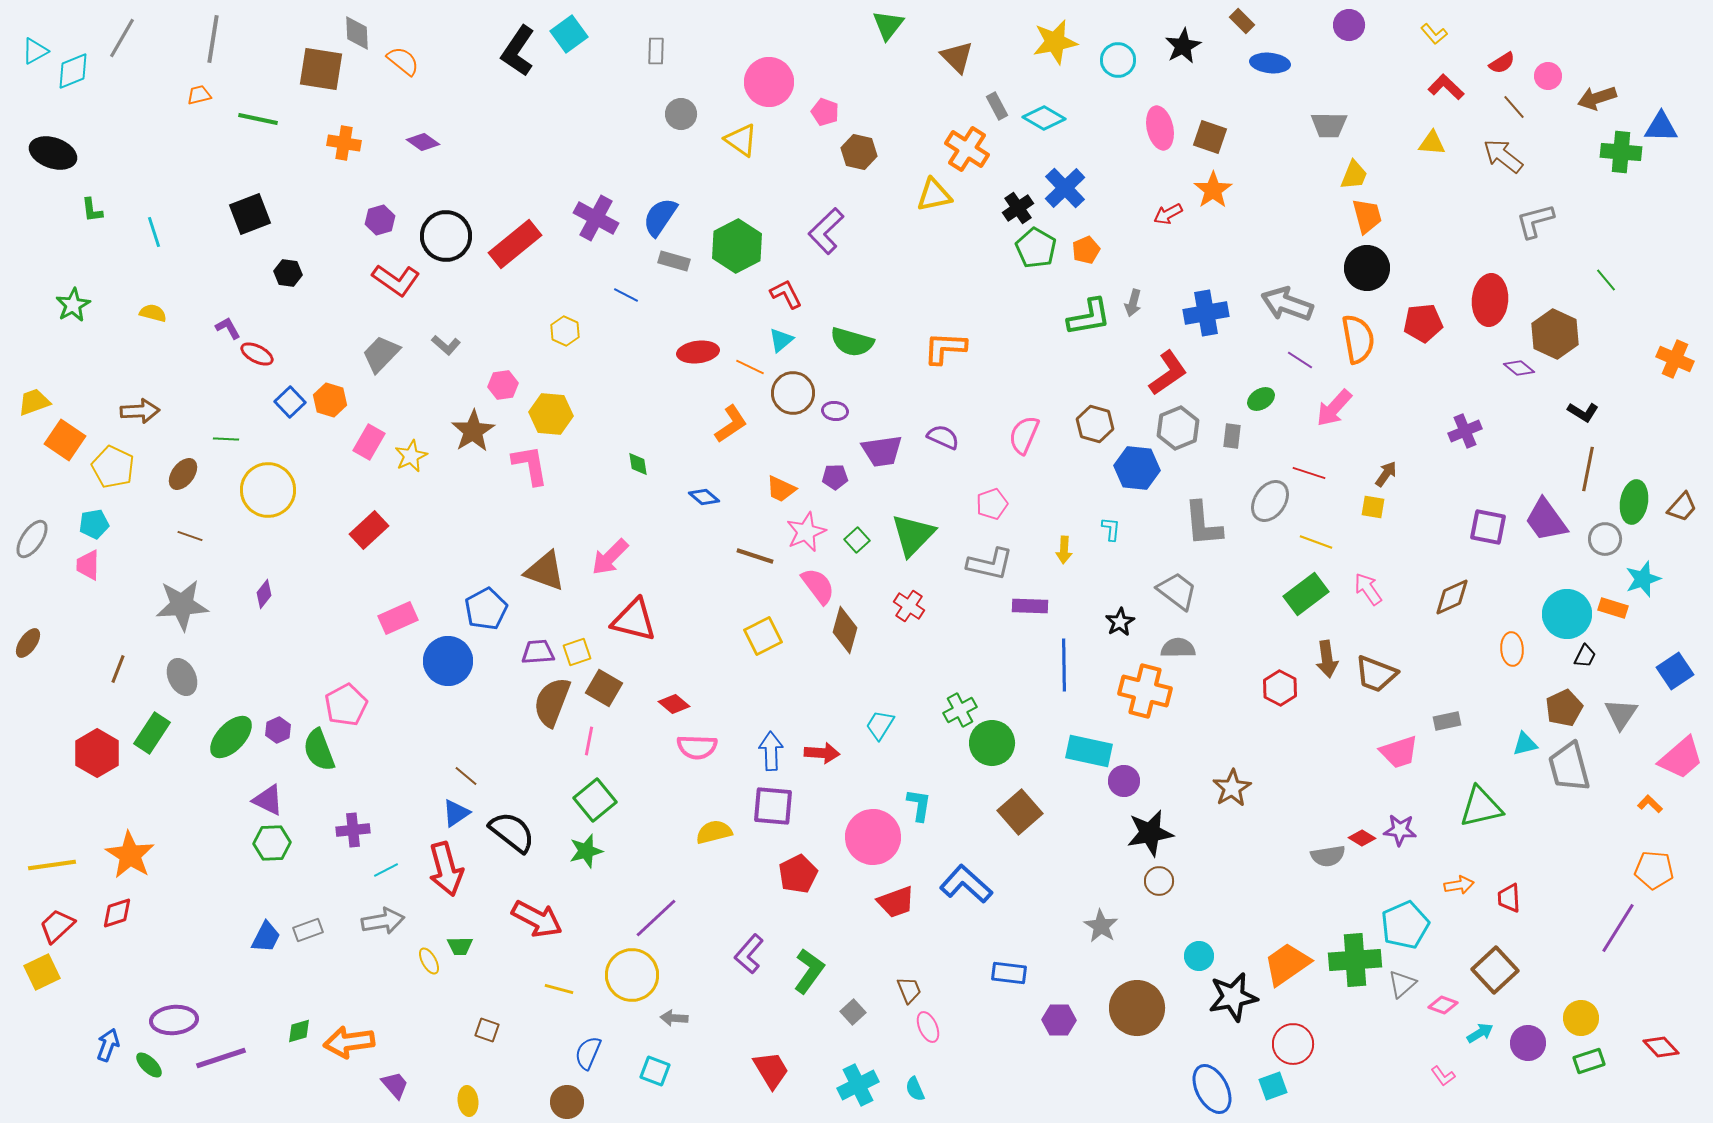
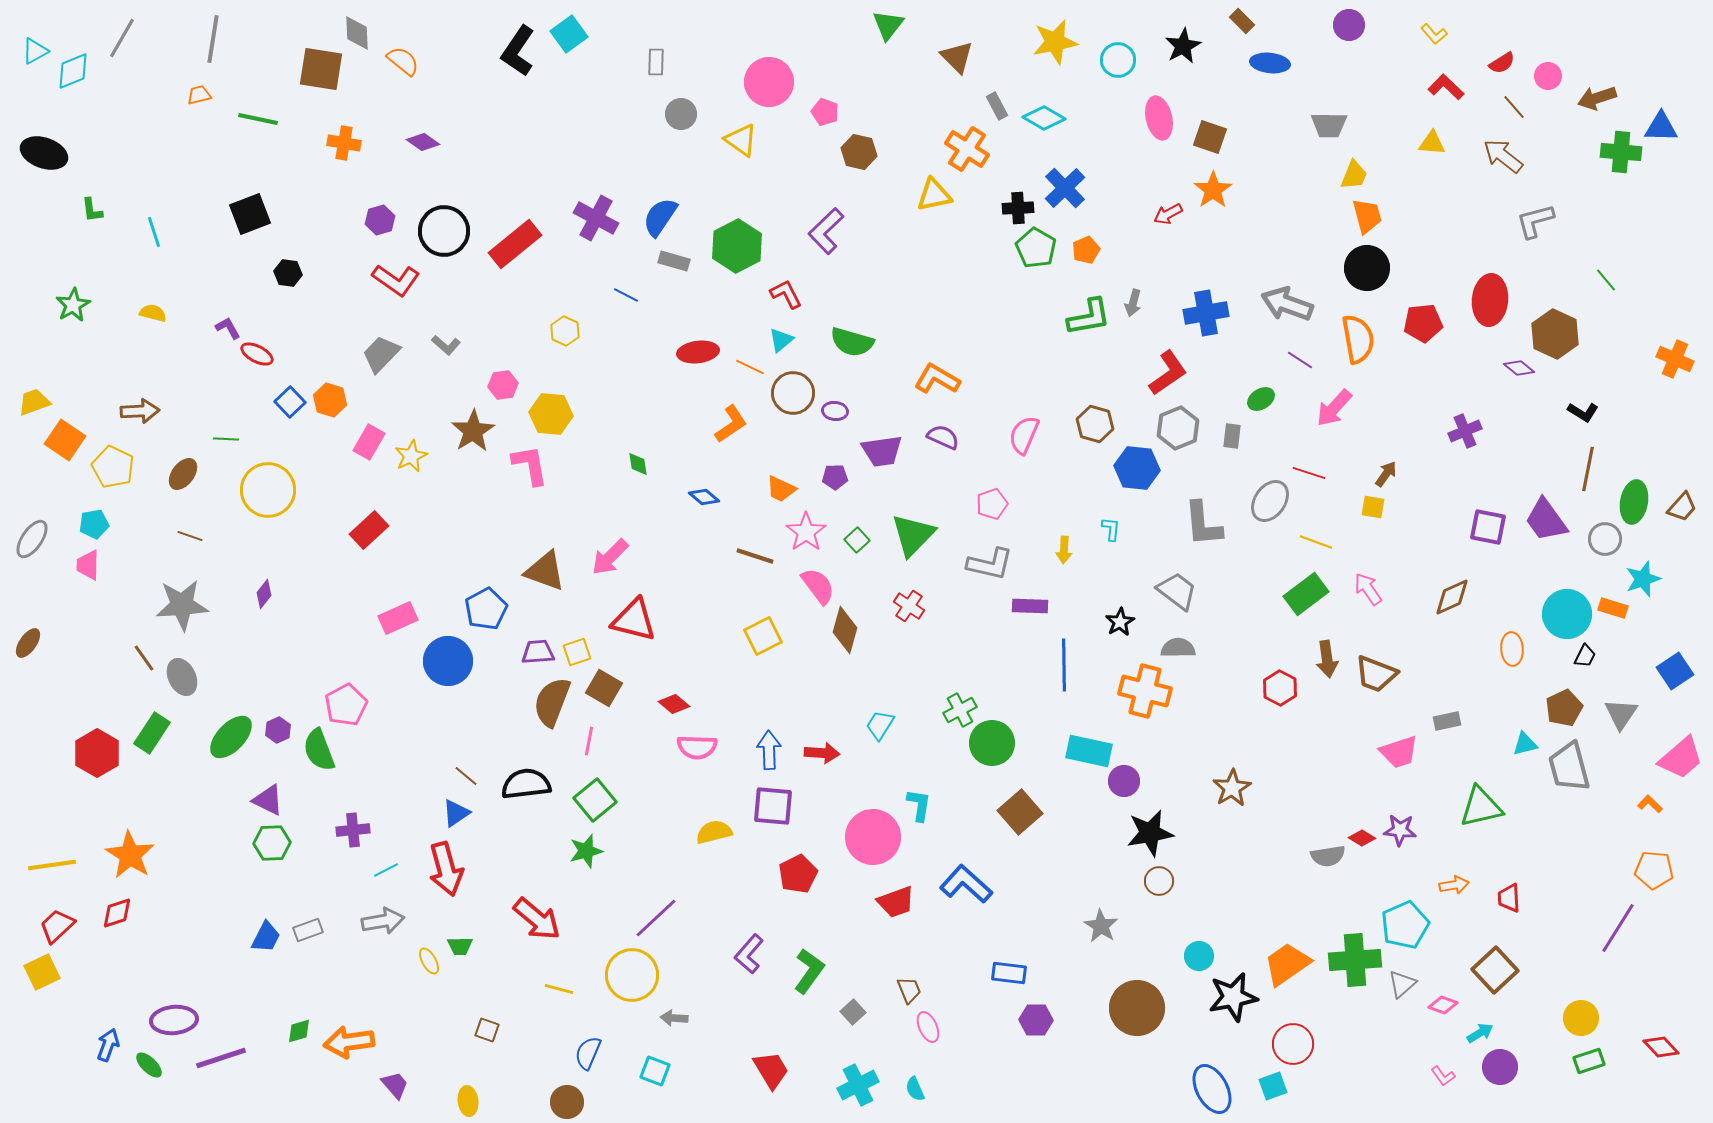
gray rectangle at (656, 51): moved 11 px down
pink ellipse at (1160, 128): moved 1 px left, 10 px up
black ellipse at (53, 153): moved 9 px left
black cross at (1018, 208): rotated 32 degrees clockwise
black circle at (446, 236): moved 2 px left, 5 px up
orange L-shape at (945, 348): moved 8 px left, 31 px down; rotated 27 degrees clockwise
pink star at (806, 532): rotated 12 degrees counterclockwise
brown line at (118, 669): moved 26 px right, 11 px up; rotated 56 degrees counterclockwise
blue arrow at (771, 751): moved 2 px left, 1 px up
black semicircle at (512, 832): moved 14 px right, 48 px up; rotated 45 degrees counterclockwise
orange arrow at (1459, 885): moved 5 px left
red arrow at (537, 919): rotated 12 degrees clockwise
purple hexagon at (1059, 1020): moved 23 px left
purple circle at (1528, 1043): moved 28 px left, 24 px down
